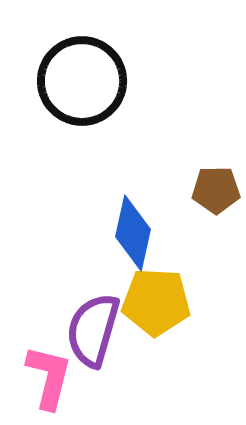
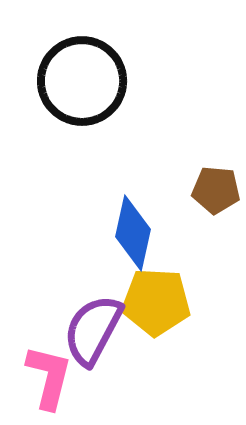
brown pentagon: rotated 6 degrees clockwise
purple semicircle: rotated 12 degrees clockwise
